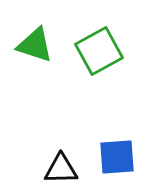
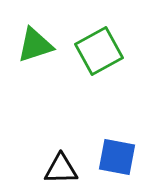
green triangle: rotated 36 degrees counterclockwise
blue square: rotated 15 degrees clockwise
